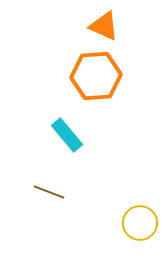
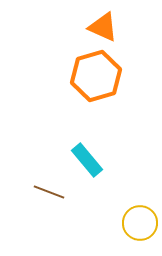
orange triangle: moved 1 px left, 1 px down
orange hexagon: rotated 12 degrees counterclockwise
cyan rectangle: moved 20 px right, 25 px down
